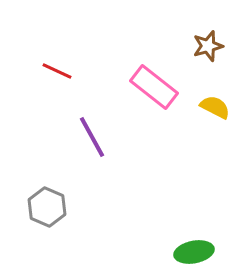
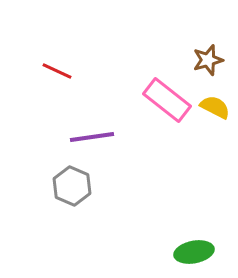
brown star: moved 14 px down
pink rectangle: moved 13 px right, 13 px down
purple line: rotated 69 degrees counterclockwise
gray hexagon: moved 25 px right, 21 px up
